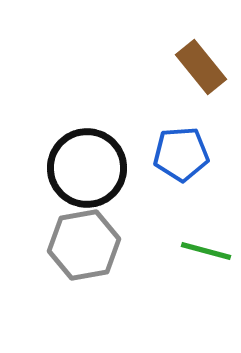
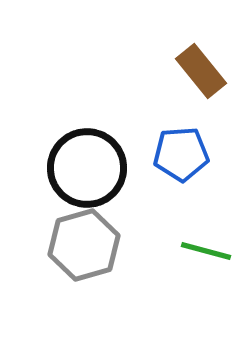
brown rectangle: moved 4 px down
gray hexagon: rotated 6 degrees counterclockwise
